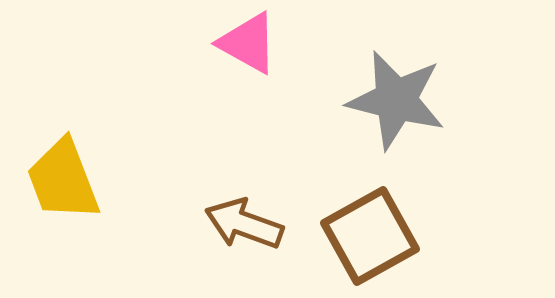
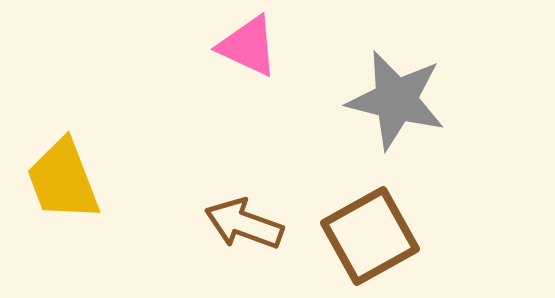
pink triangle: moved 3 px down; rotated 4 degrees counterclockwise
